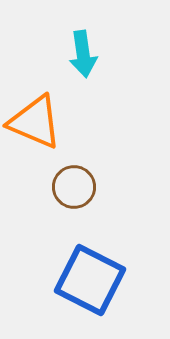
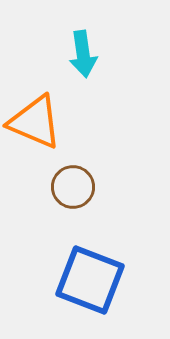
brown circle: moved 1 px left
blue square: rotated 6 degrees counterclockwise
